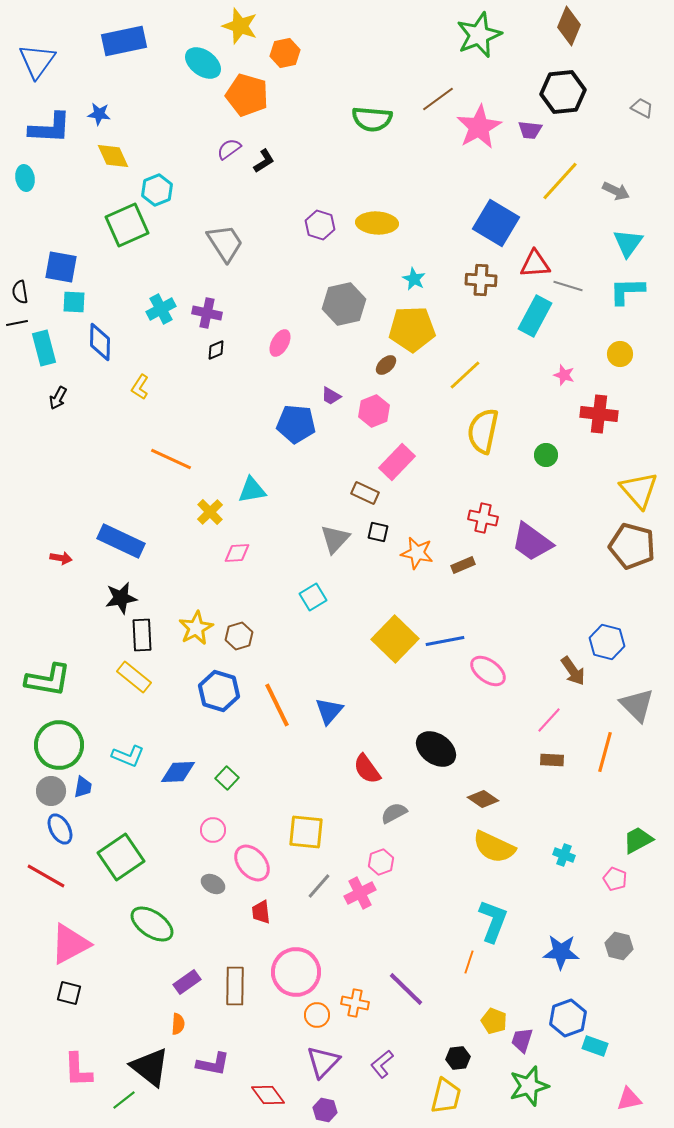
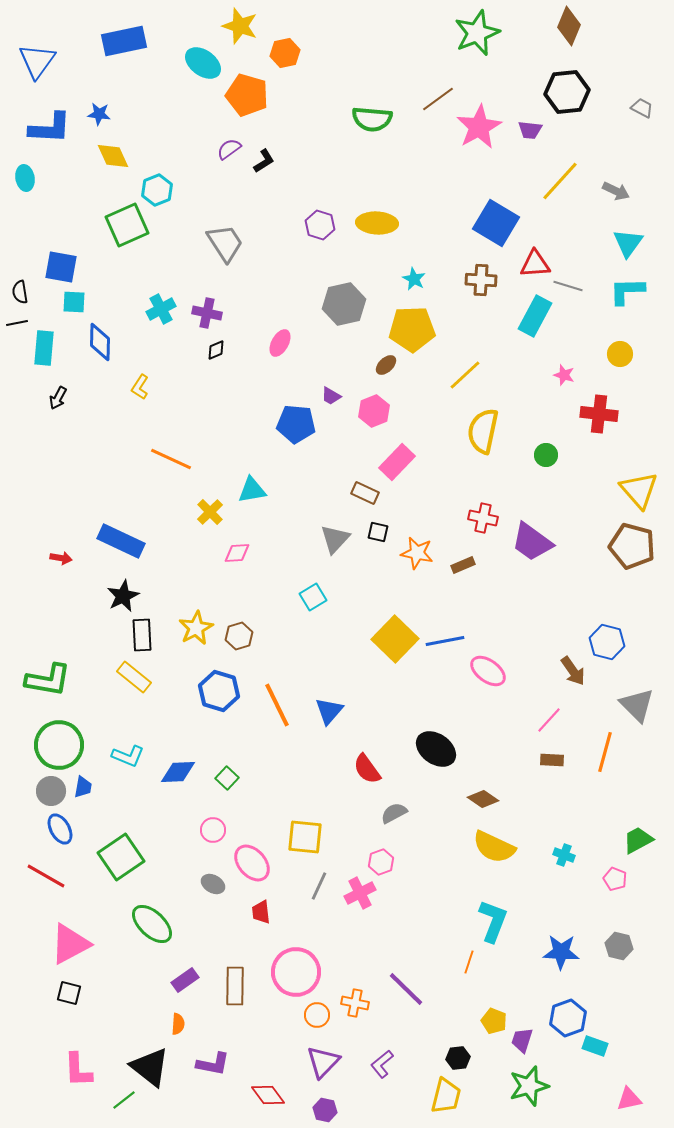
green star at (479, 35): moved 2 px left, 2 px up
black hexagon at (563, 92): moved 4 px right
cyan rectangle at (44, 348): rotated 20 degrees clockwise
black star at (121, 598): moved 2 px right, 2 px up; rotated 16 degrees counterclockwise
yellow square at (306, 832): moved 1 px left, 5 px down
gray line at (319, 886): rotated 16 degrees counterclockwise
green ellipse at (152, 924): rotated 9 degrees clockwise
purple rectangle at (187, 982): moved 2 px left, 2 px up
